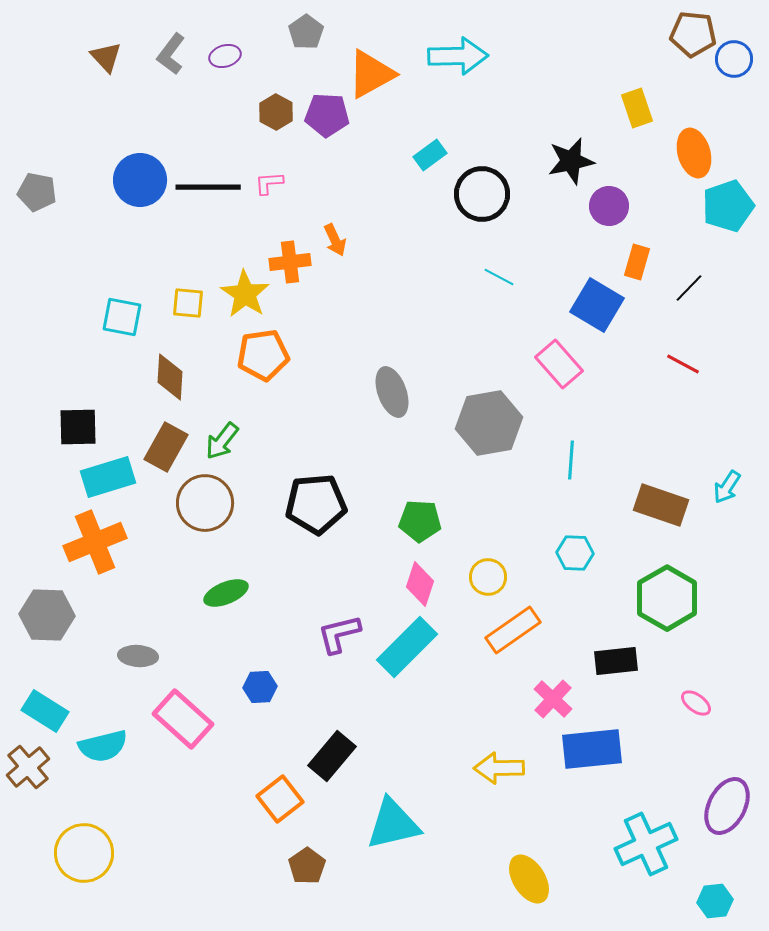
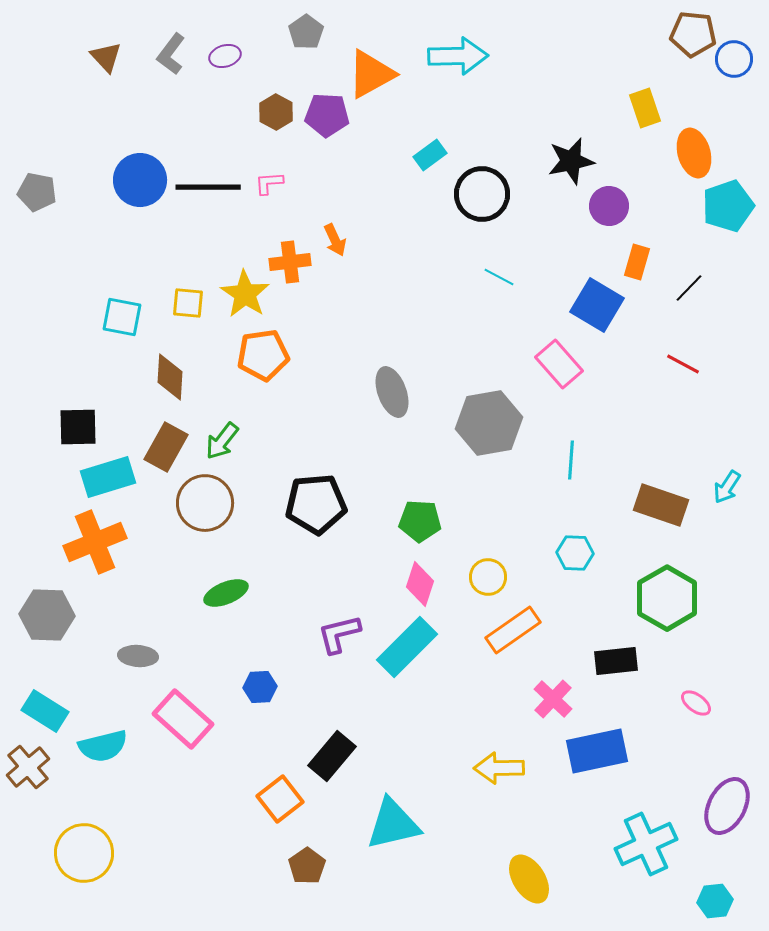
yellow rectangle at (637, 108): moved 8 px right
blue rectangle at (592, 749): moved 5 px right, 2 px down; rotated 6 degrees counterclockwise
